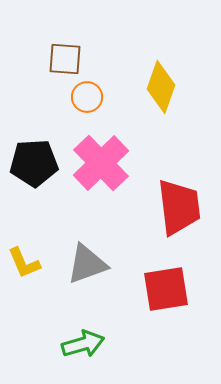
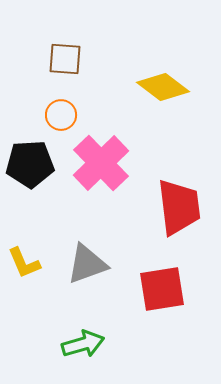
yellow diamond: moved 2 px right; rotated 72 degrees counterclockwise
orange circle: moved 26 px left, 18 px down
black pentagon: moved 4 px left, 1 px down
red square: moved 4 px left
